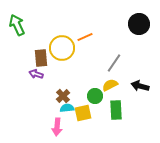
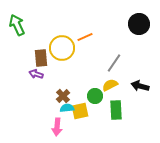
yellow square: moved 3 px left, 2 px up
